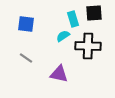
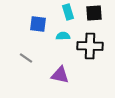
cyan rectangle: moved 5 px left, 7 px up
blue square: moved 12 px right
cyan semicircle: rotated 32 degrees clockwise
black cross: moved 2 px right
purple triangle: moved 1 px right, 1 px down
